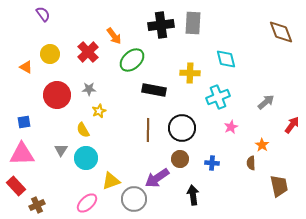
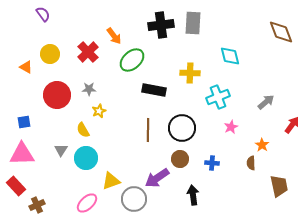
cyan diamond: moved 4 px right, 3 px up
